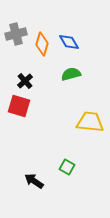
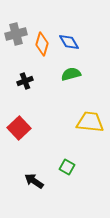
black cross: rotated 21 degrees clockwise
red square: moved 22 px down; rotated 30 degrees clockwise
